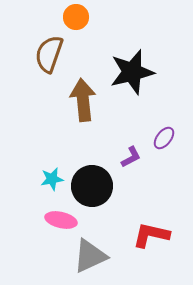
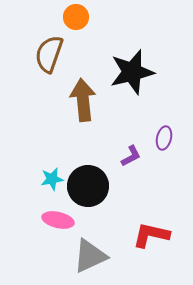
purple ellipse: rotated 25 degrees counterclockwise
purple L-shape: moved 1 px up
black circle: moved 4 px left
pink ellipse: moved 3 px left
